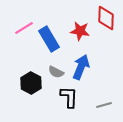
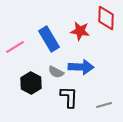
pink line: moved 9 px left, 19 px down
blue arrow: rotated 70 degrees clockwise
